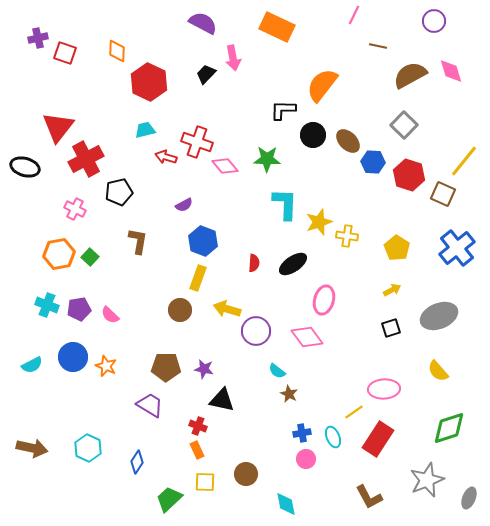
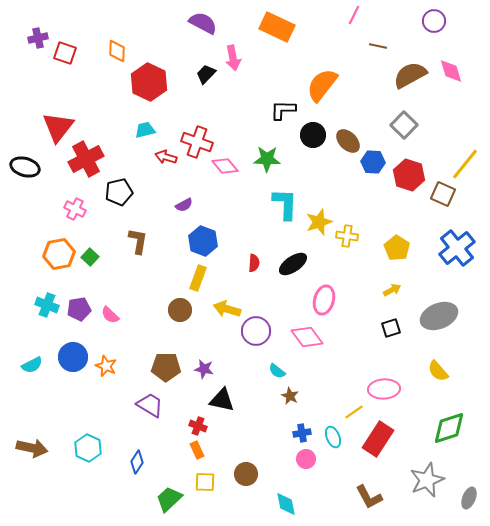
yellow line at (464, 161): moved 1 px right, 3 px down
brown star at (289, 394): moved 1 px right, 2 px down
